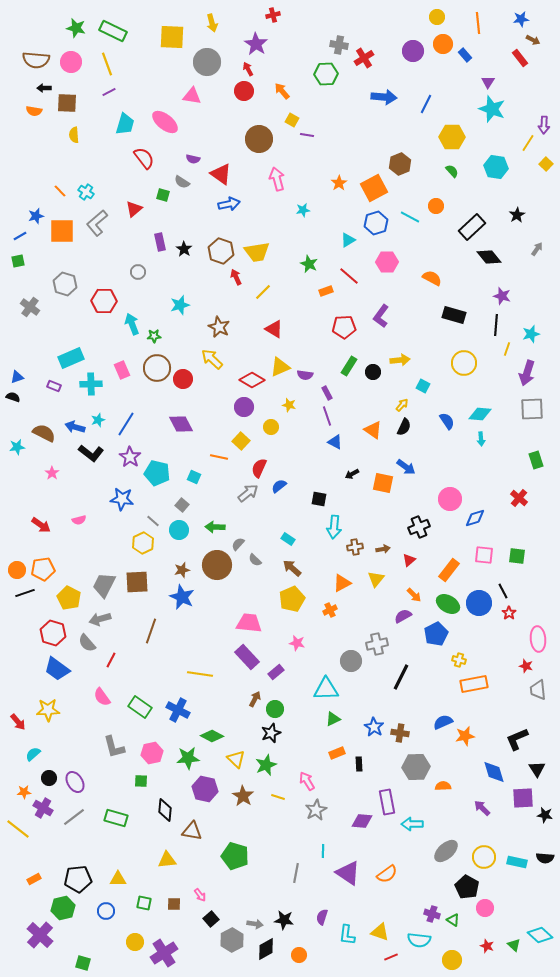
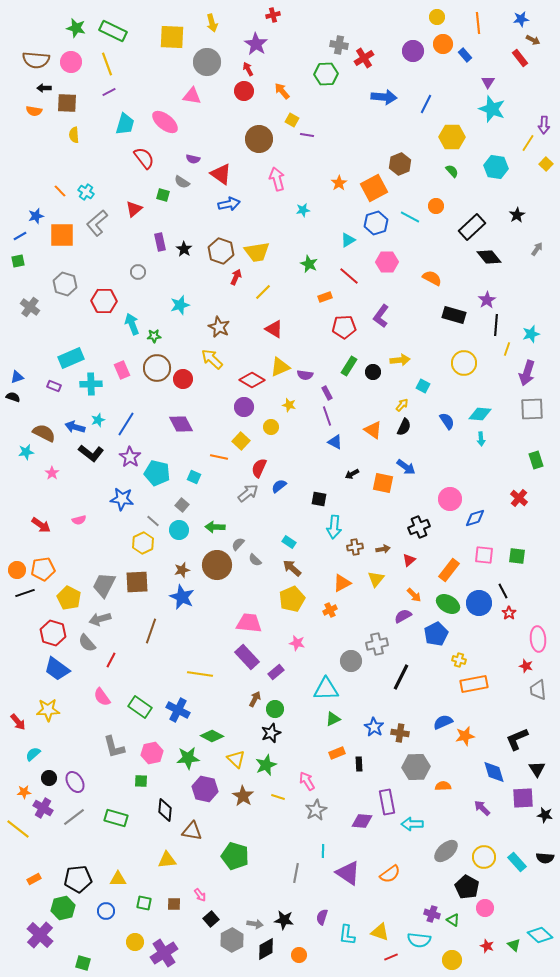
orange square at (62, 231): moved 4 px down
red arrow at (236, 277): rotated 49 degrees clockwise
orange rectangle at (326, 291): moved 1 px left, 6 px down
purple star at (502, 296): moved 15 px left, 4 px down; rotated 24 degrees clockwise
cyan star at (17, 447): moved 9 px right, 5 px down
cyan rectangle at (288, 539): moved 1 px right, 3 px down
cyan rectangle at (517, 862): rotated 36 degrees clockwise
orange semicircle at (387, 874): moved 3 px right
